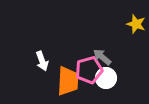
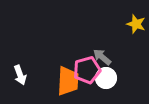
white arrow: moved 22 px left, 14 px down
pink pentagon: moved 2 px left
